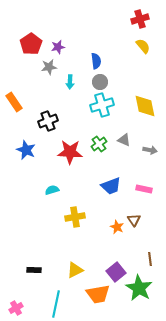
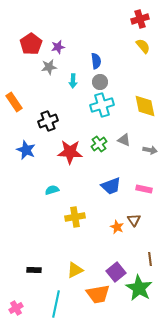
cyan arrow: moved 3 px right, 1 px up
